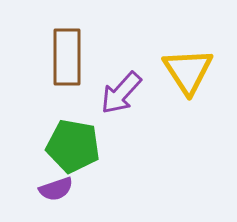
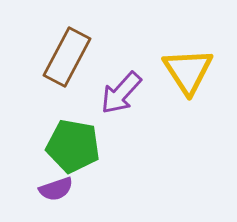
brown rectangle: rotated 28 degrees clockwise
